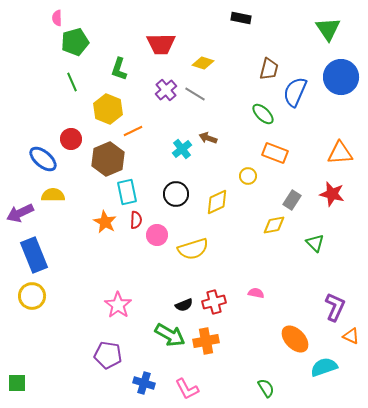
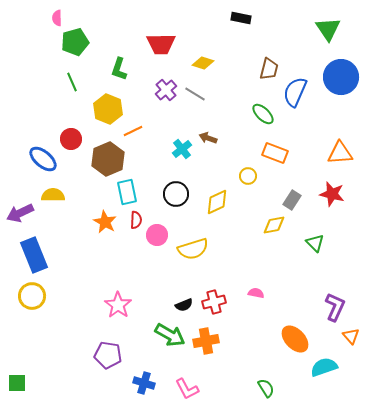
orange triangle at (351, 336): rotated 24 degrees clockwise
